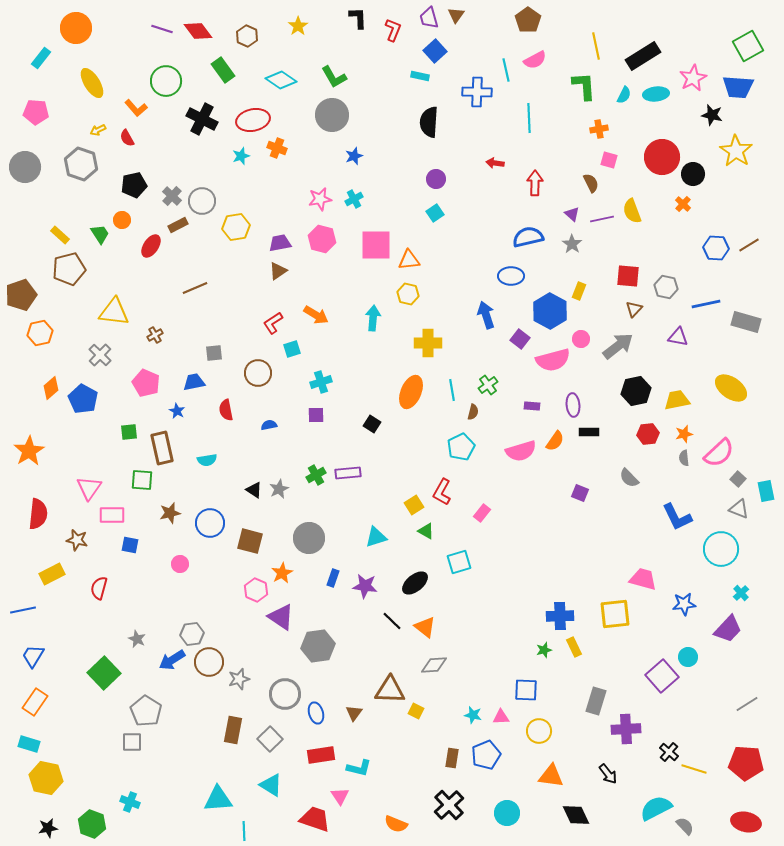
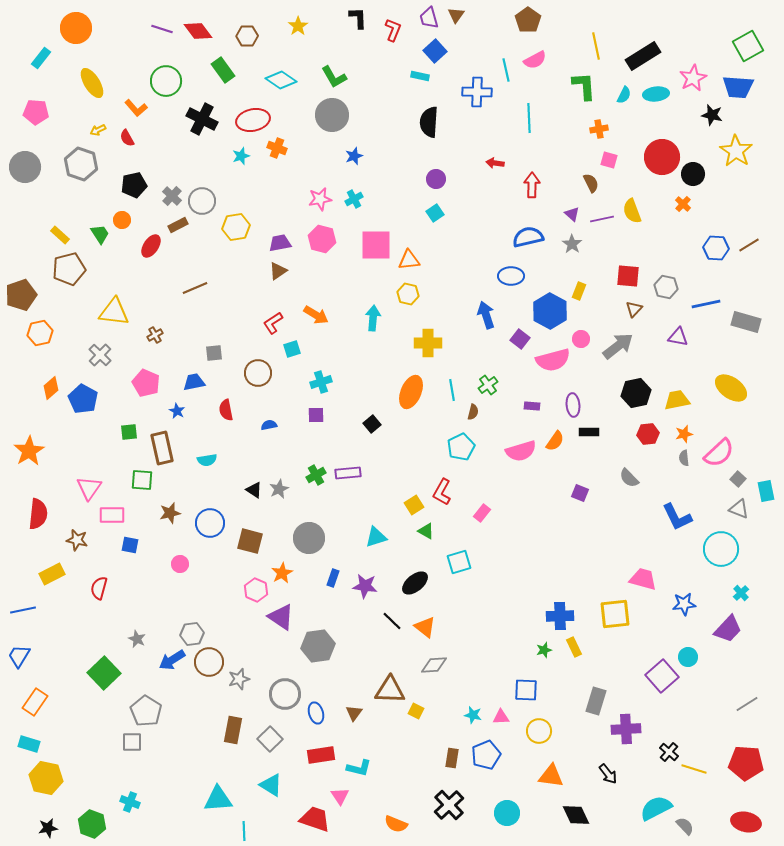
brown hexagon at (247, 36): rotated 25 degrees counterclockwise
red arrow at (535, 183): moved 3 px left, 2 px down
black hexagon at (636, 391): moved 2 px down
black square at (372, 424): rotated 18 degrees clockwise
blue trapezoid at (33, 656): moved 14 px left
